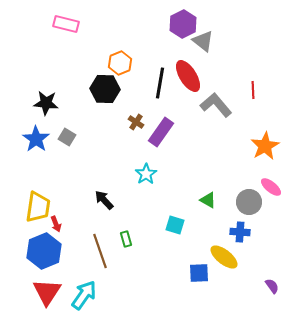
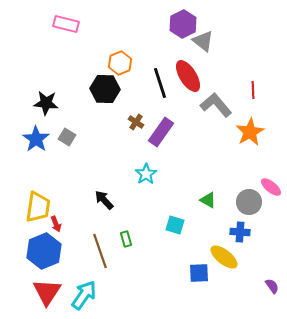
black line: rotated 28 degrees counterclockwise
orange star: moved 15 px left, 14 px up
